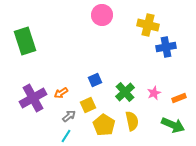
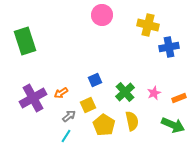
blue cross: moved 3 px right
